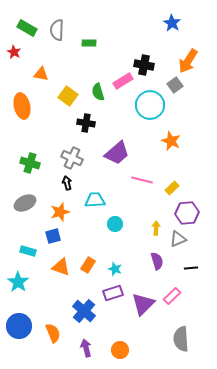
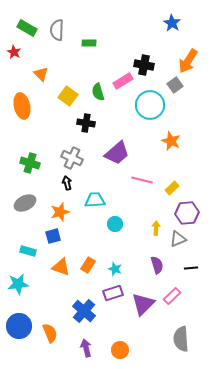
orange triangle at (41, 74): rotated 35 degrees clockwise
purple semicircle at (157, 261): moved 4 px down
cyan star at (18, 282): moved 2 px down; rotated 30 degrees clockwise
orange semicircle at (53, 333): moved 3 px left
